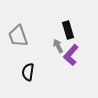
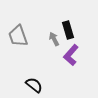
gray arrow: moved 4 px left, 7 px up
black semicircle: moved 6 px right, 13 px down; rotated 120 degrees clockwise
